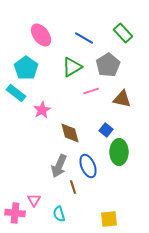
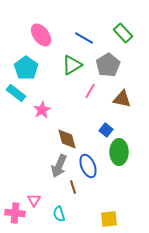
green triangle: moved 2 px up
pink line: moved 1 px left; rotated 42 degrees counterclockwise
brown diamond: moved 3 px left, 6 px down
